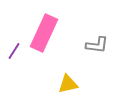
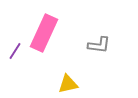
gray L-shape: moved 2 px right
purple line: moved 1 px right
